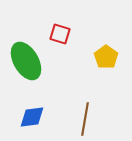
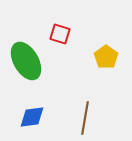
brown line: moved 1 px up
